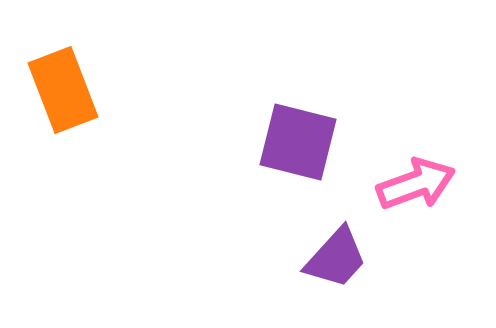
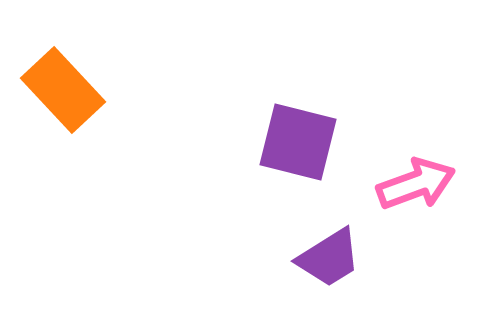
orange rectangle: rotated 22 degrees counterclockwise
purple trapezoid: moved 7 px left; rotated 16 degrees clockwise
